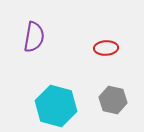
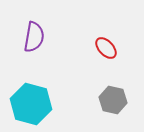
red ellipse: rotated 50 degrees clockwise
cyan hexagon: moved 25 px left, 2 px up
